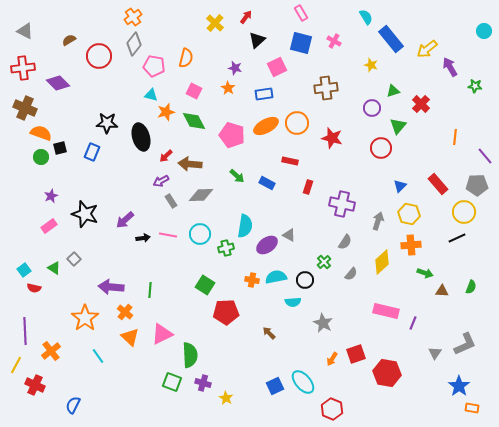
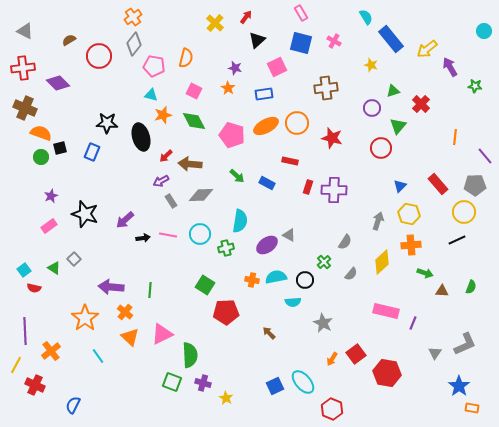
orange star at (166, 112): moved 3 px left, 3 px down
gray pentagon at (477, 185): moved 2 px left
purple cross at (342, 204): moved 8 px left, 14 px up; rotated 10 degrees counterclockwise
cyan semicircle at (245, 226): moved 5 px left, 5 px up
black line at (457, 238): moved 2 px down
red square at (356, 354): rotated 18 degrees counterclockwise
